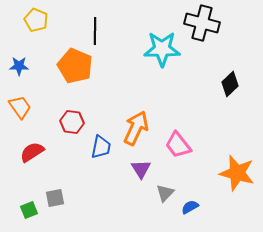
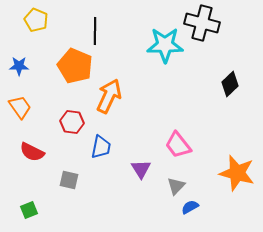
cyan star: moved 3 px right, 4 px up
orange arrow: moved 27 px left, 32 px up
red semicircle: rotated 120 degrees counterclockwise
gray triangle: moved 11 px right, 7 px up
gray square: moved 14 px right, 18 px up; rotated 24 degrees clockwise
